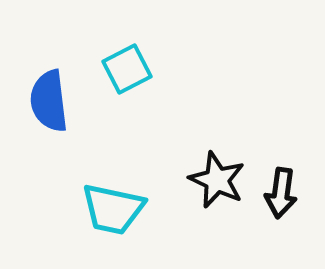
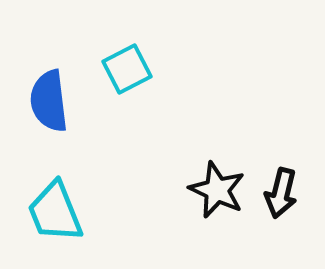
black star: moved 10 px down
black arrow: rotated 6 degrees clockwise
cyan trapezoid: moved 58 px left, 3 px down; rotated 56 degrees clockwise
